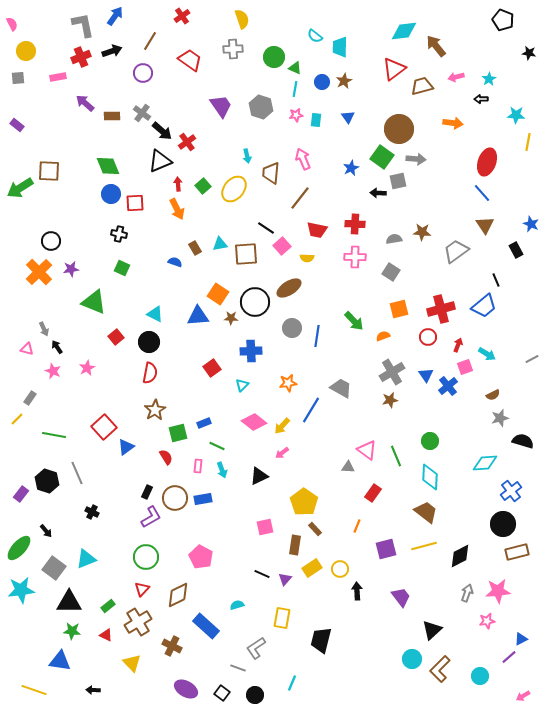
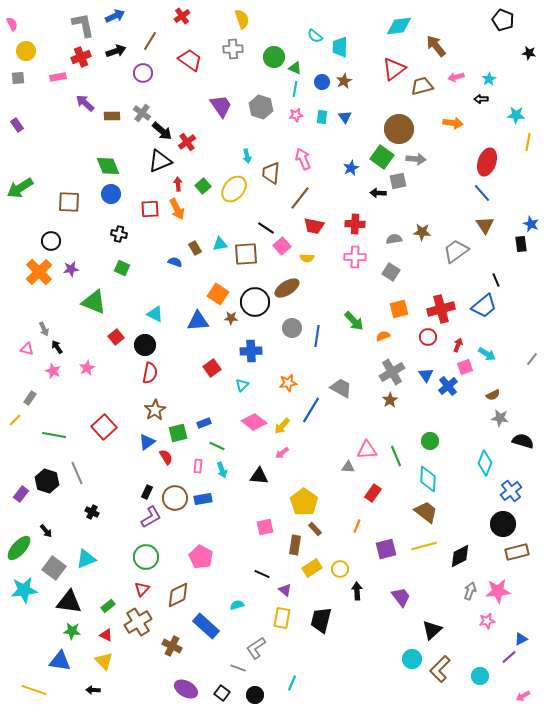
blue arrow at (115, 16): rotated 30 degrees clockwise
cyan diamond at (404, 31): moved 5 px left, 5 px up
black arrow at (112, 51): moved 4 px right
blue triangle at (348, 117): moved 3 px left
cyan rectangle at (316, 120): moved 6 px right, 3 px up
purple rectangle at (17, 125): rotated 16 degrees clockwise
brown square at (49, 171): moved 20 px right, 31 px down
red square at (135, 203): moved 15 px right, 6 px down
red trapezoid at (317, 230): moved 3 px left, 4 px up
black rectangle at (516, 250): moved 5 px right, 6 px up; rotated 21 degrees clockwise
brown ellipse at (289, 288): moved 2 px left
blue triangle at (198, 316): moved 5 px down
black circle at (149, 342): moved 4 px left, 3 px down
gray line at (532, 359): rotated 24 degrees counterclockwise
brown star at (390, 400): rotated 21 degrees counterclockwise
gray star at (500, 418): rotated 24 degrees clockwise
yellow line at (17, 419): moved 2 px left, 1 px down
blue triangle at (126, 447): moved 21 px right, 5 px up
pink triangle at (367, 450): rotated 40 degrees counterclockwise
cyan diamond at (485, 463): rotated 65 degrees counterclockwise
black triangle at (259, 476): rotated 30 degrees clockwise
cyan diamond at (430, 477): moved 2 px left, 2 px down
purple triangle at (285, 579): moved 11 px down; rotated 32 degrees counterclockwise
cyan star at (21, 590): moved 3 px right
gray arrow at (467, 593): moved 3 px right, 2 px up
black triangle at (69, 602): rotated 8 degrees clockwise
black trapezoid at (321, 640): moved 20 px up
yellow triangle at (132, 663): moved 28 px left, 2 px up
